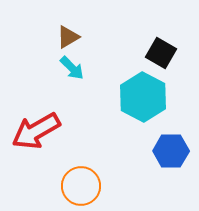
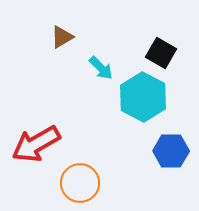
brown triangle: moved 6 px left
cyan arrow: moved 29 px right
red arrow: moved 13 px down
orange circle: moved 1 px left, 3 px up
